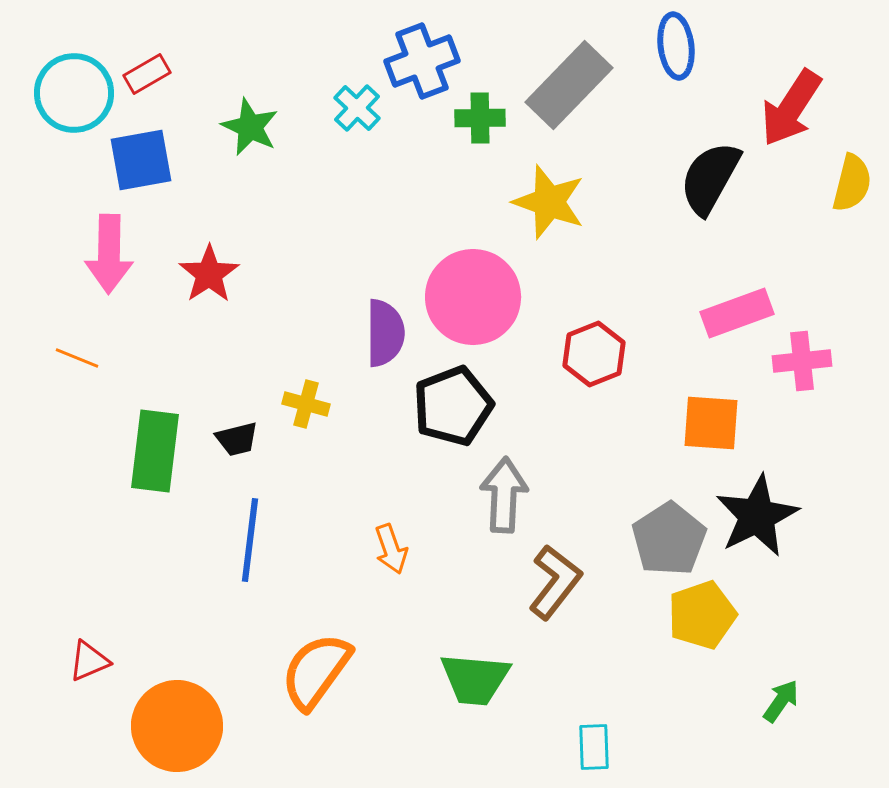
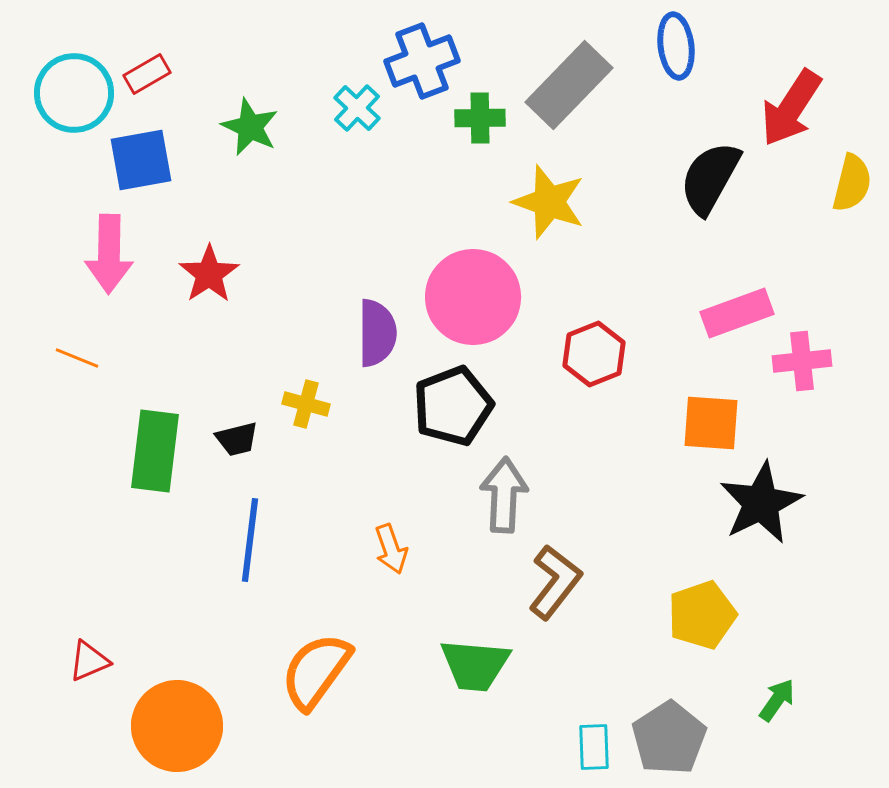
purple semicircle: moved 8 px left
black star: moved 4 px right, 13 px up
gray pentagon: moved 199 px down
green trapezoid: moved 14 px up
green arrow: moved 4 px left, 1 px up
